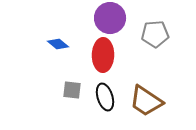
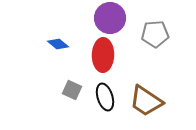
gray square: rotated 18 degrees clockwise
